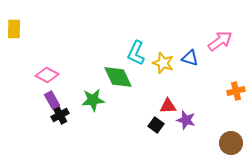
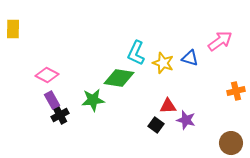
yellow rectangle: moved 1 px left
green diamond: moved 1 px right, 1 px down; rotated 56 degrees counterclockwise
